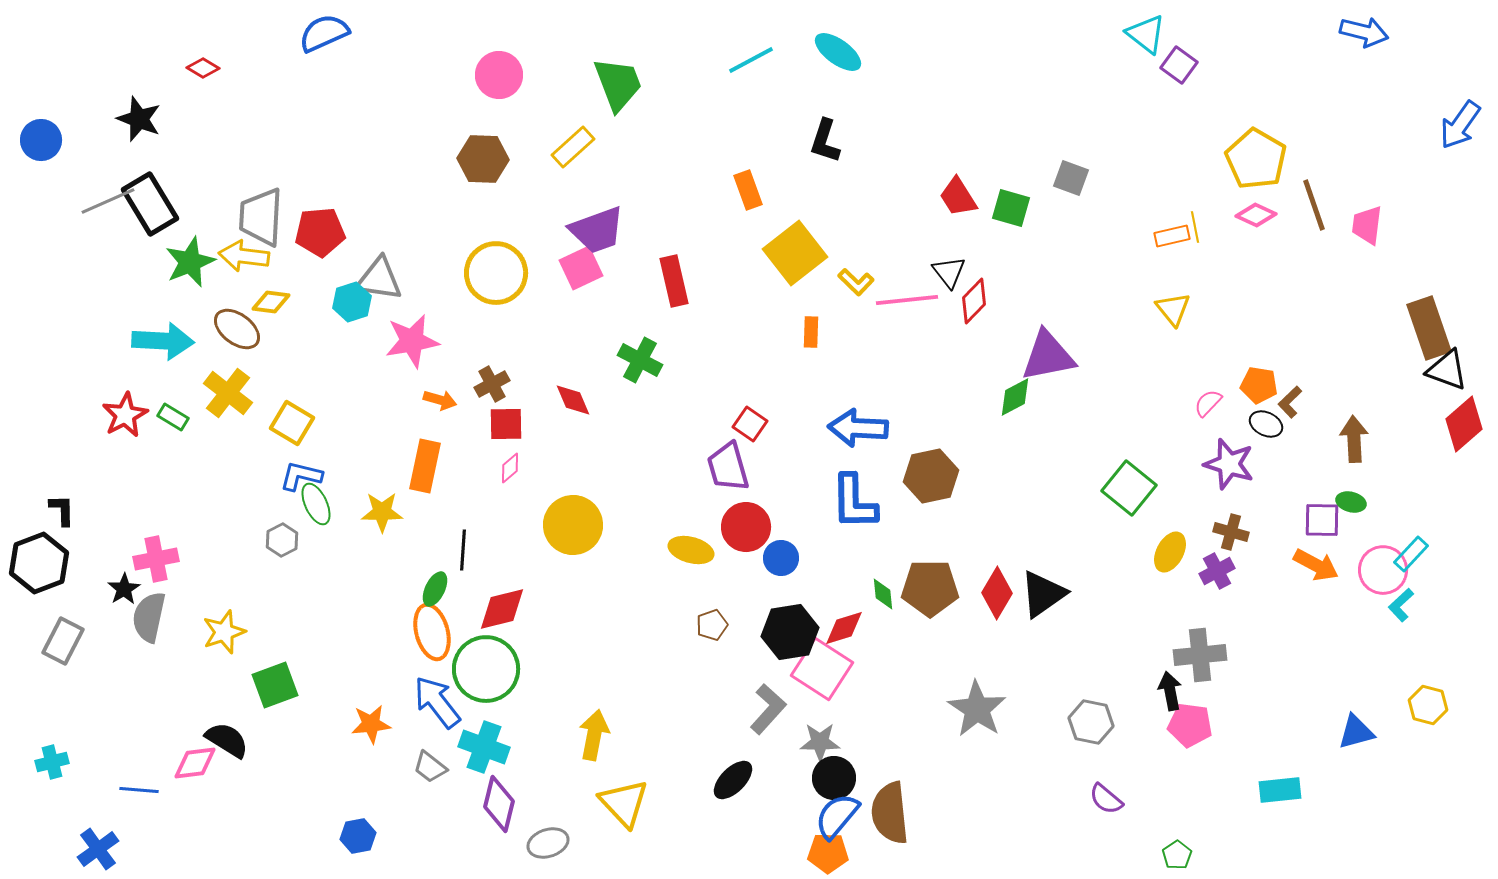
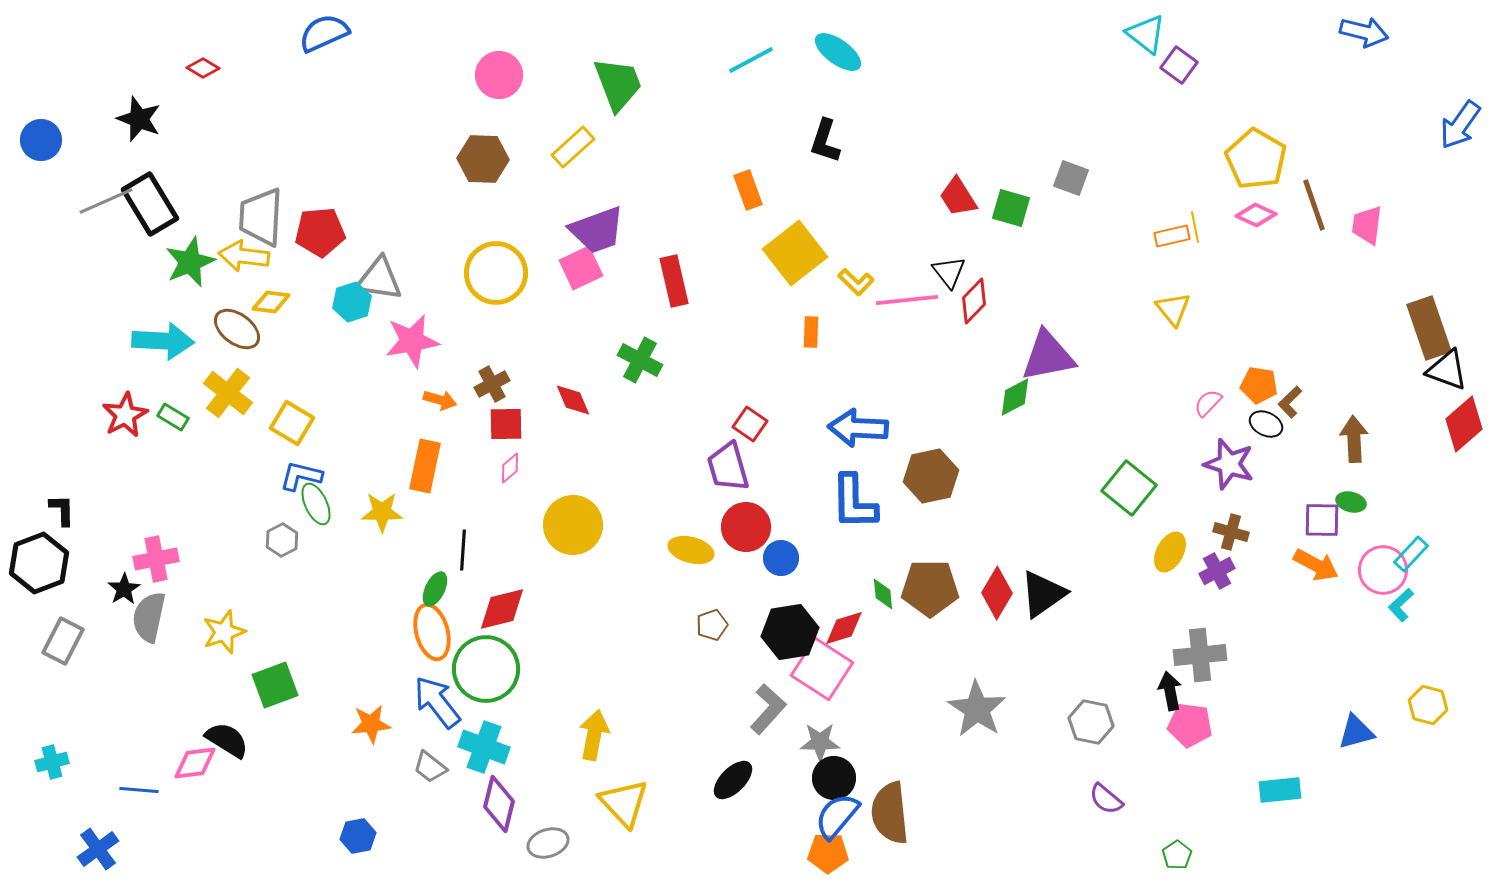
gray line at (108, 201): moved 2 px left
